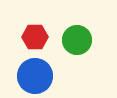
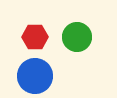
green circle: moved 3 px up
